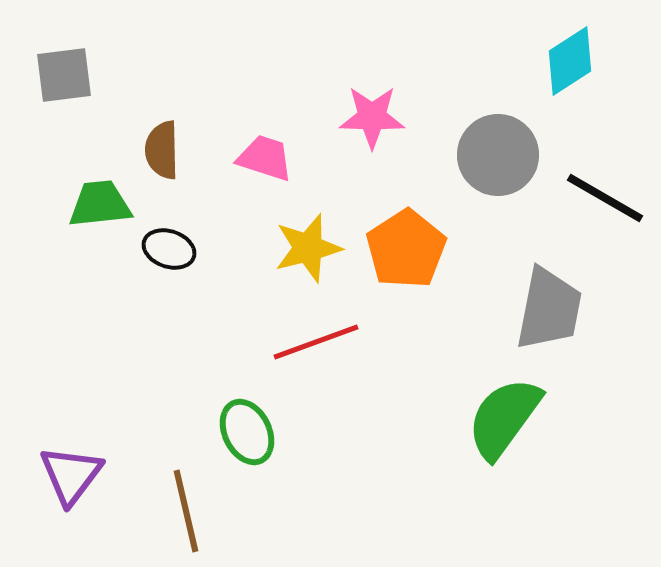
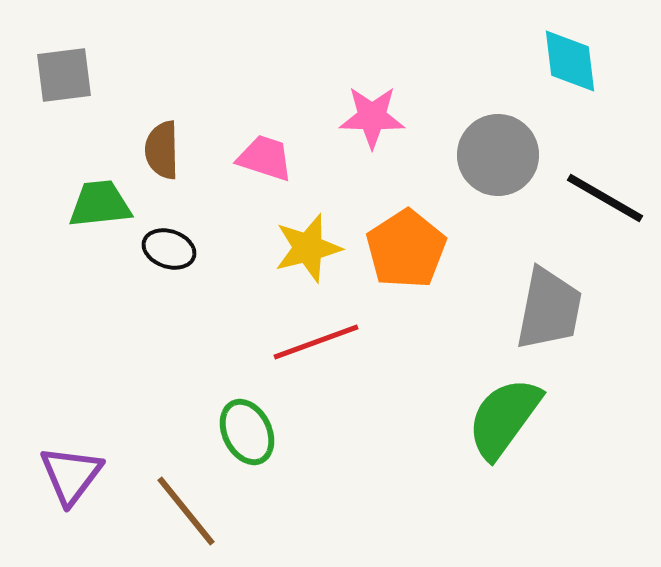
cyan diamond: rotated 64 degrees counterclockwise
brown line: rotated 26 degrees counterclockwise
